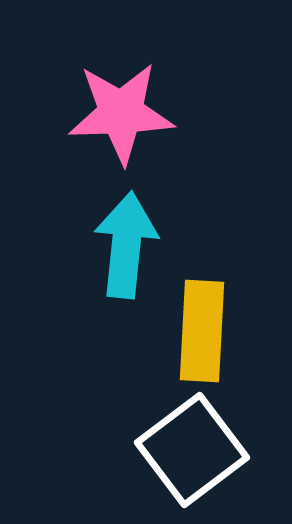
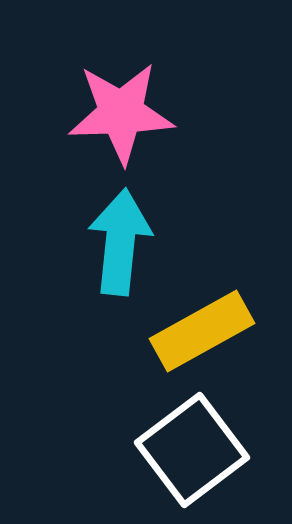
cyan arrow: moved 6 px left, 3 px up
yellow rectangle: rotated 58 degrees clockwise
